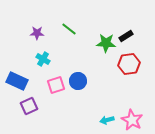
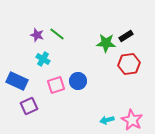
green line: moved 12 px left, 5 px down
purple star: moved 2 px down; rotated 16 degrees clockwise
